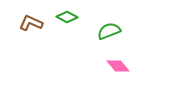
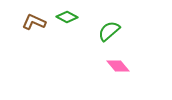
brown L-shape: moved 3 px right, 1 px up
green semicircle: rotated 20 degrees counterclockwise
